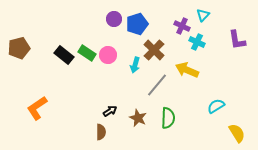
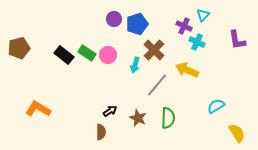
purple cross: moved 2 px right
orange L-shape: moved 1 px right, 1 px down; rotated 65 degrees clockwise
